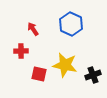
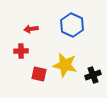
blue hexagon: moved 1 px right, 1 px down
red arrow: moved 2 px left; rotated 64 degrees counterclockwise
